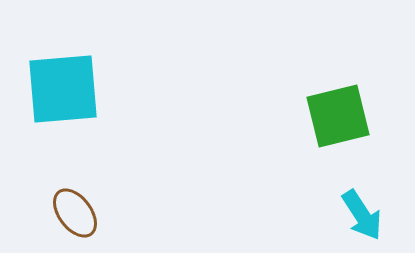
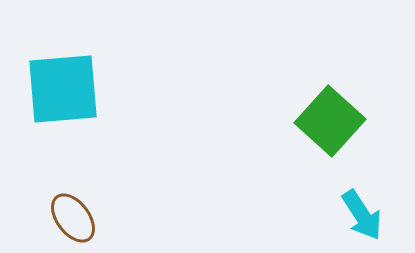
green square: moved 8 px left, 5 px down; rotated 34 degrees counterclockwise
brown ellipse: moved 2 px left, 5 px down
